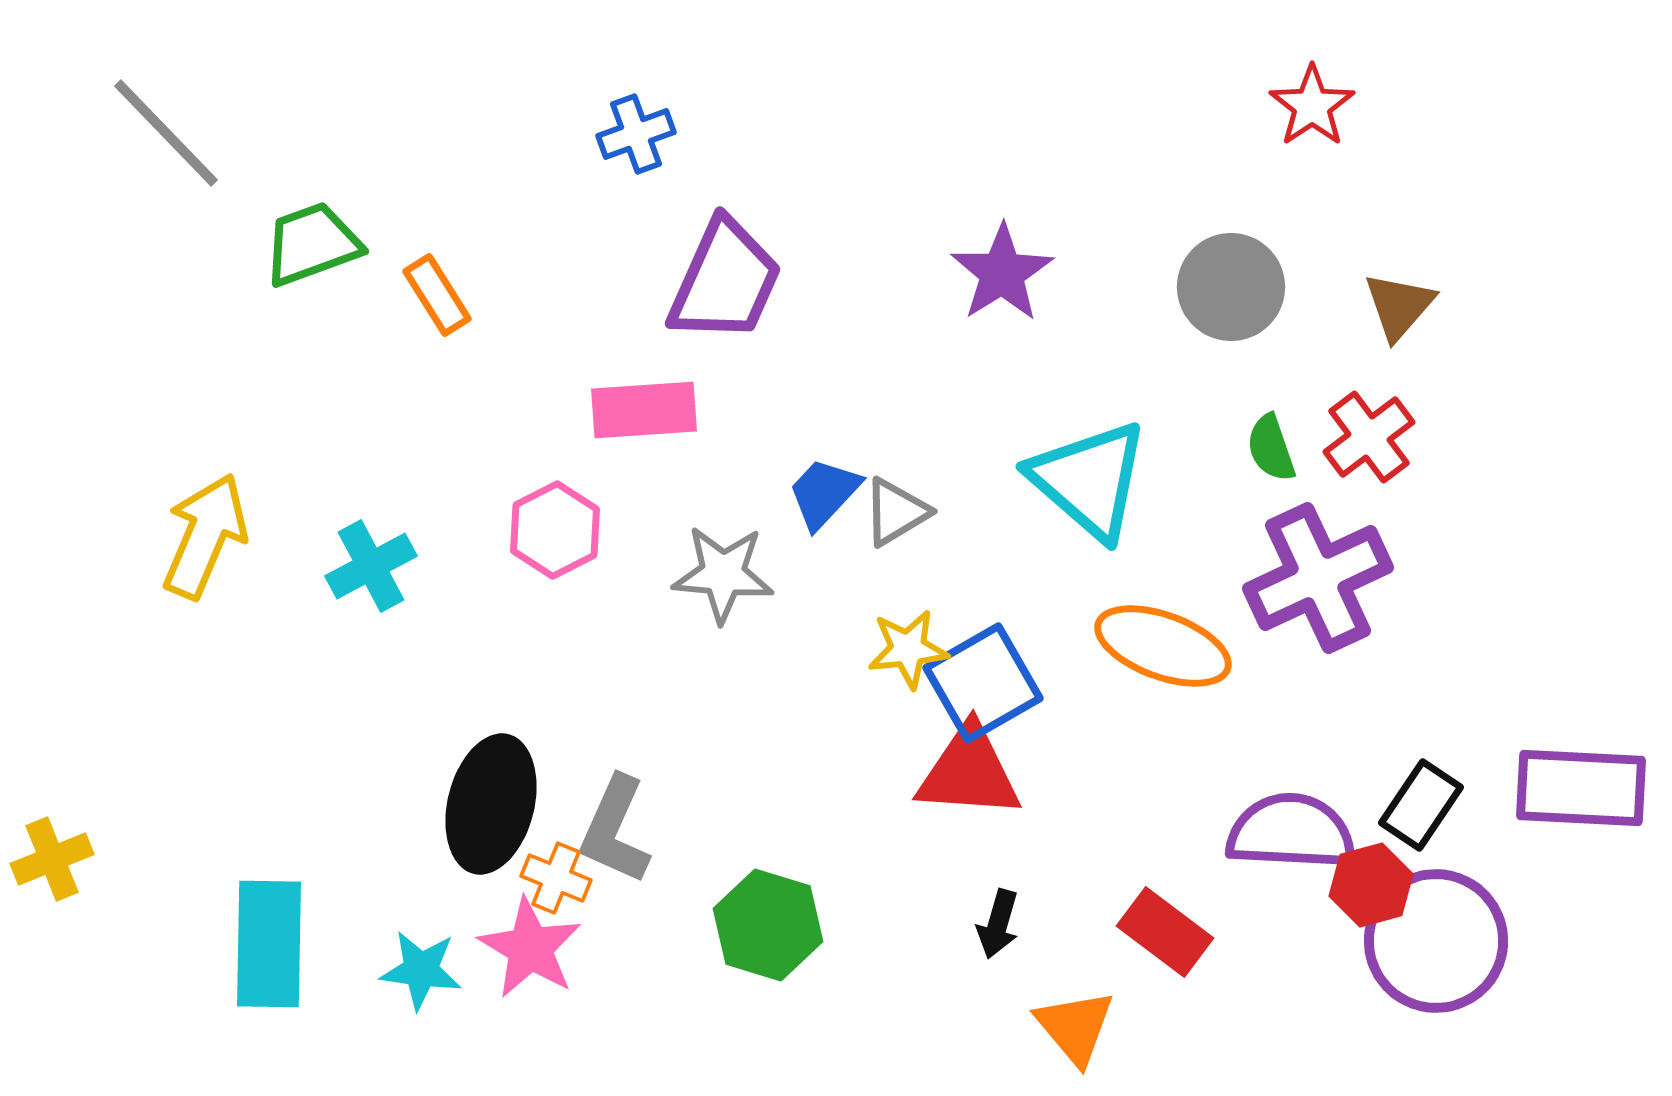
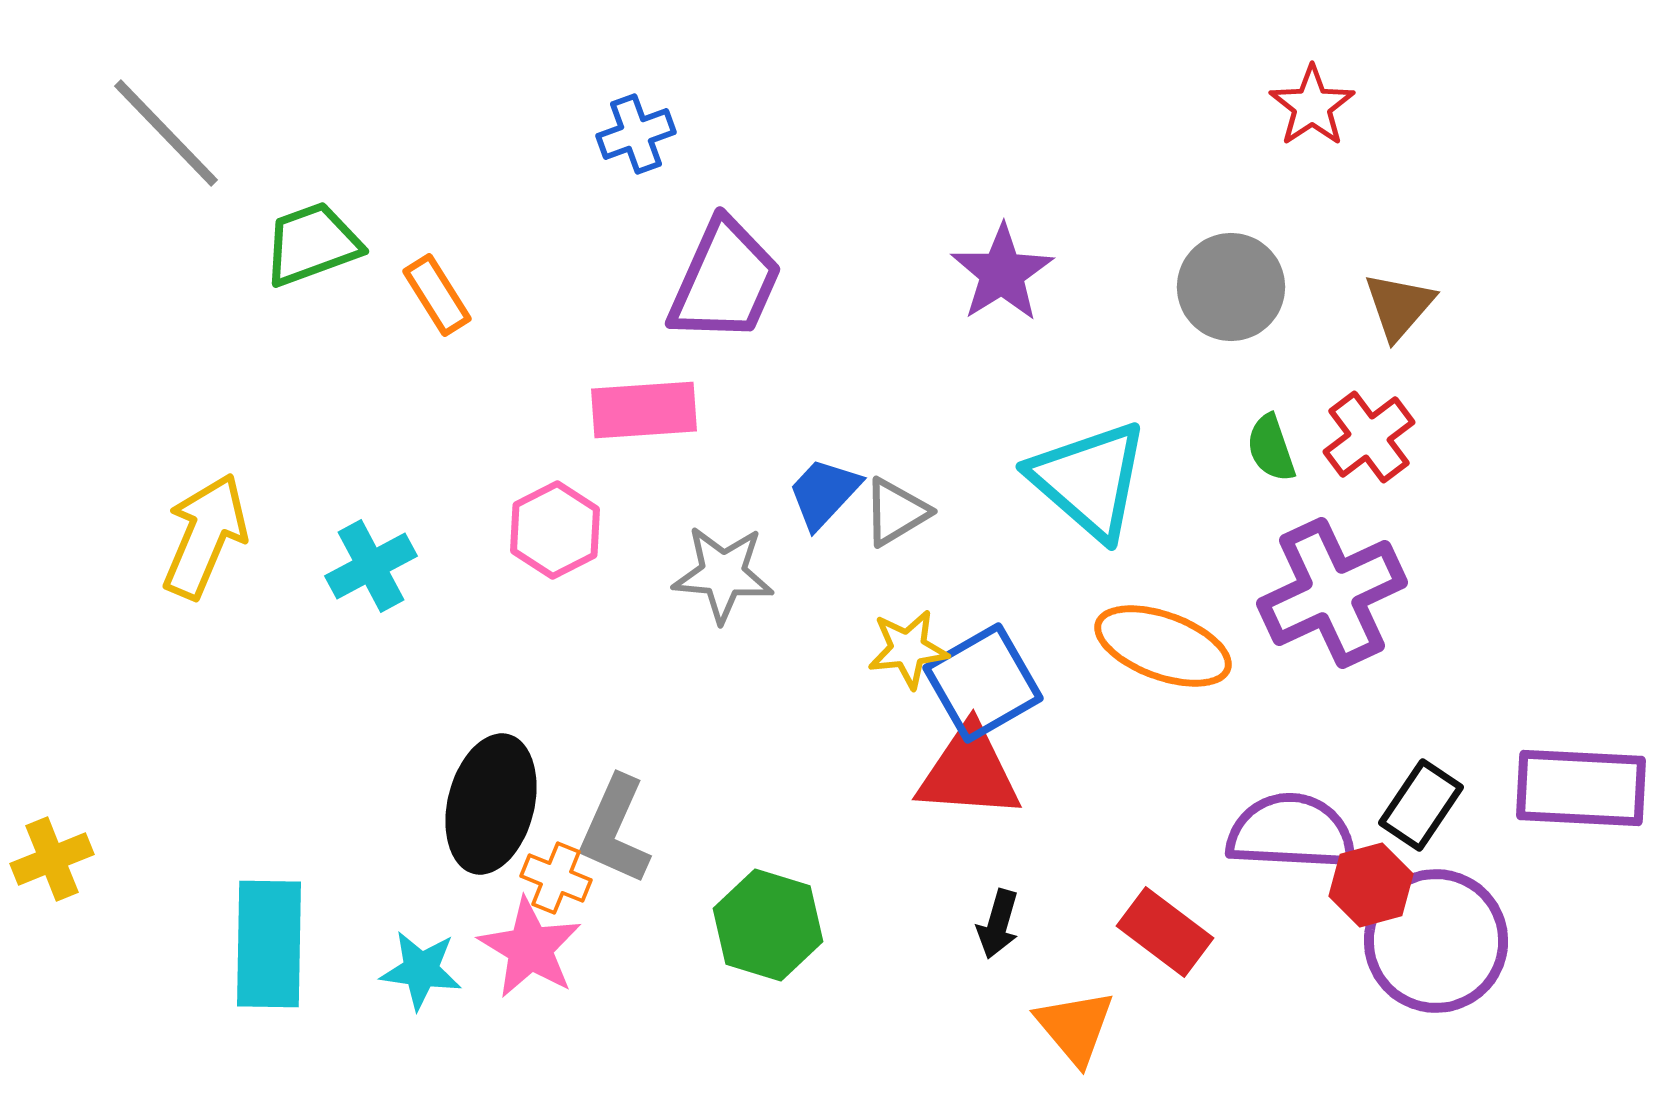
purple cross: moved 14 px right, 15 px down
